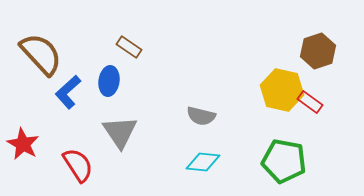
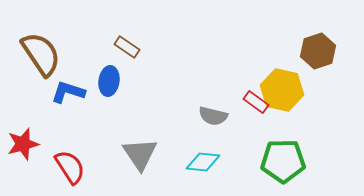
brown rectangle: moved 2 px left
brown semicircle: rotated 9 degrees clockwise
blue L-shape: rotated 60 degrees clockwise
red rectangle: moved 54 px left
gray semicircle: moved 12 px right
gray triangle: moved 20 px right, 22 px down
red star: rotated 28 degrees clockwise
green pentagon: moved 1 px left; rotated 12 degrees counterclockwise
red semicircle: moved 8 px left, 2 px down
